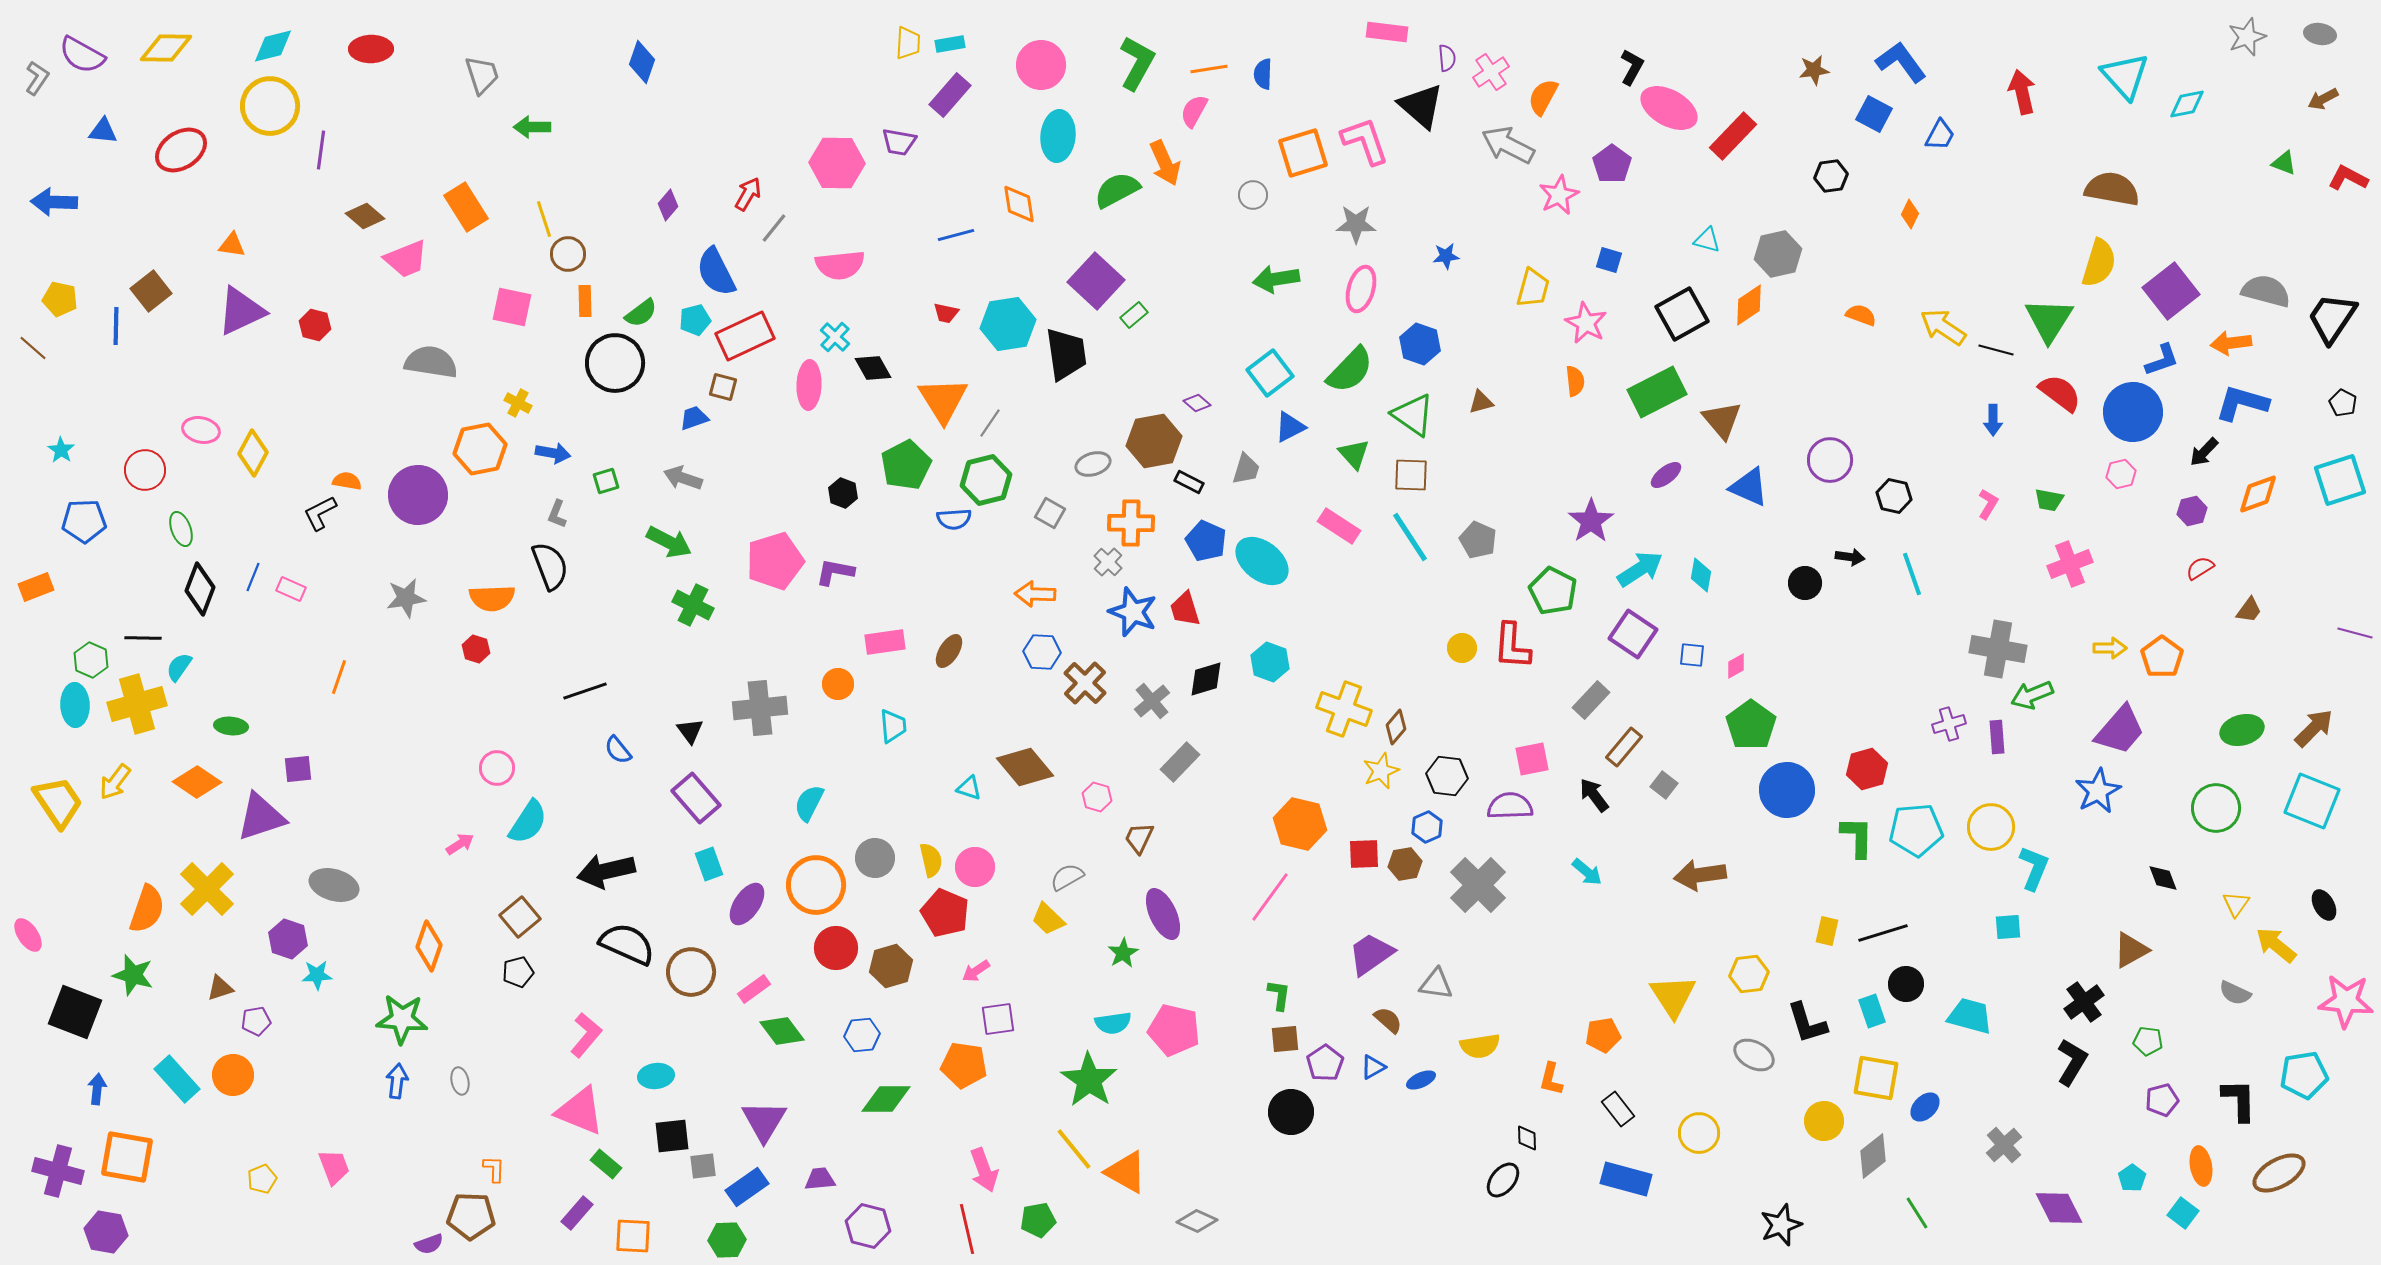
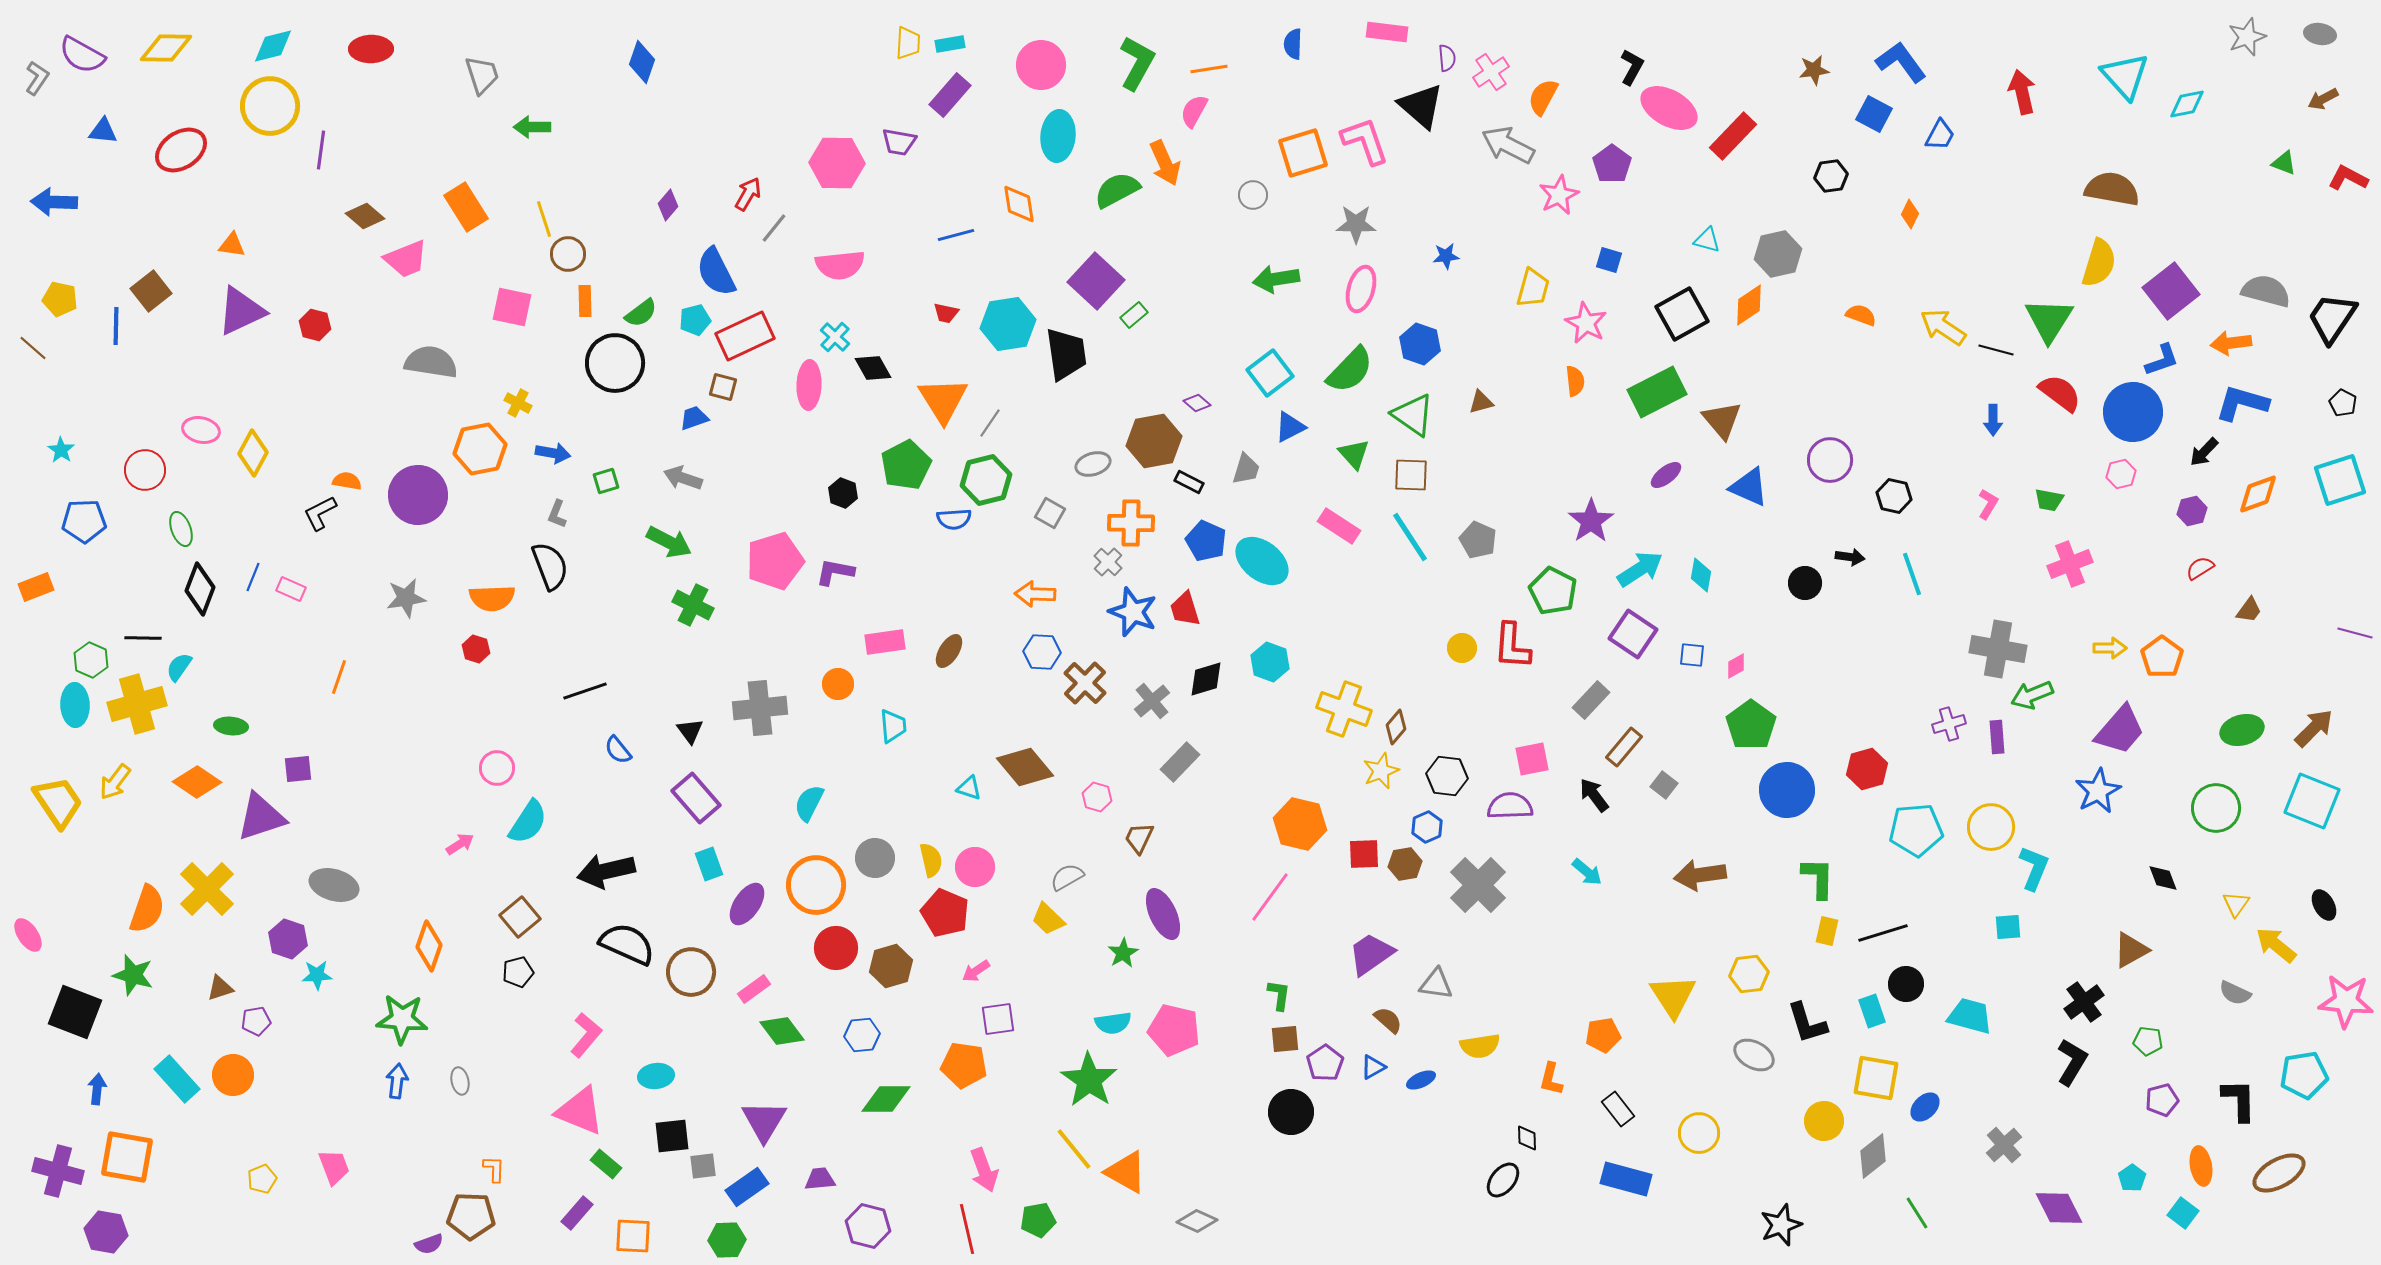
blue semicircle at (1263, 74): moved 30 px right, 30 px up
green L-shape at (1857, 837): moved 39 px left, 41 px down
